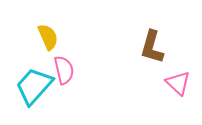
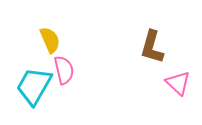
yellow semicircle: moved 2 px right, 3 px down
cyan trapezoid: rotated 12 degrees counterclockwise
